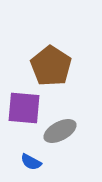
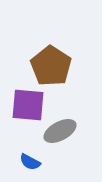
purple square: moved 4 px right, 3 px up
blue semicircle: moved 1 px left
